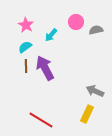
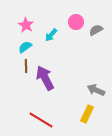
gray semicircle: rotated 16 degrees counterclockwise
purple arrow: moved 10 px down
gray arrow: moved 1 px right, 1 px up
